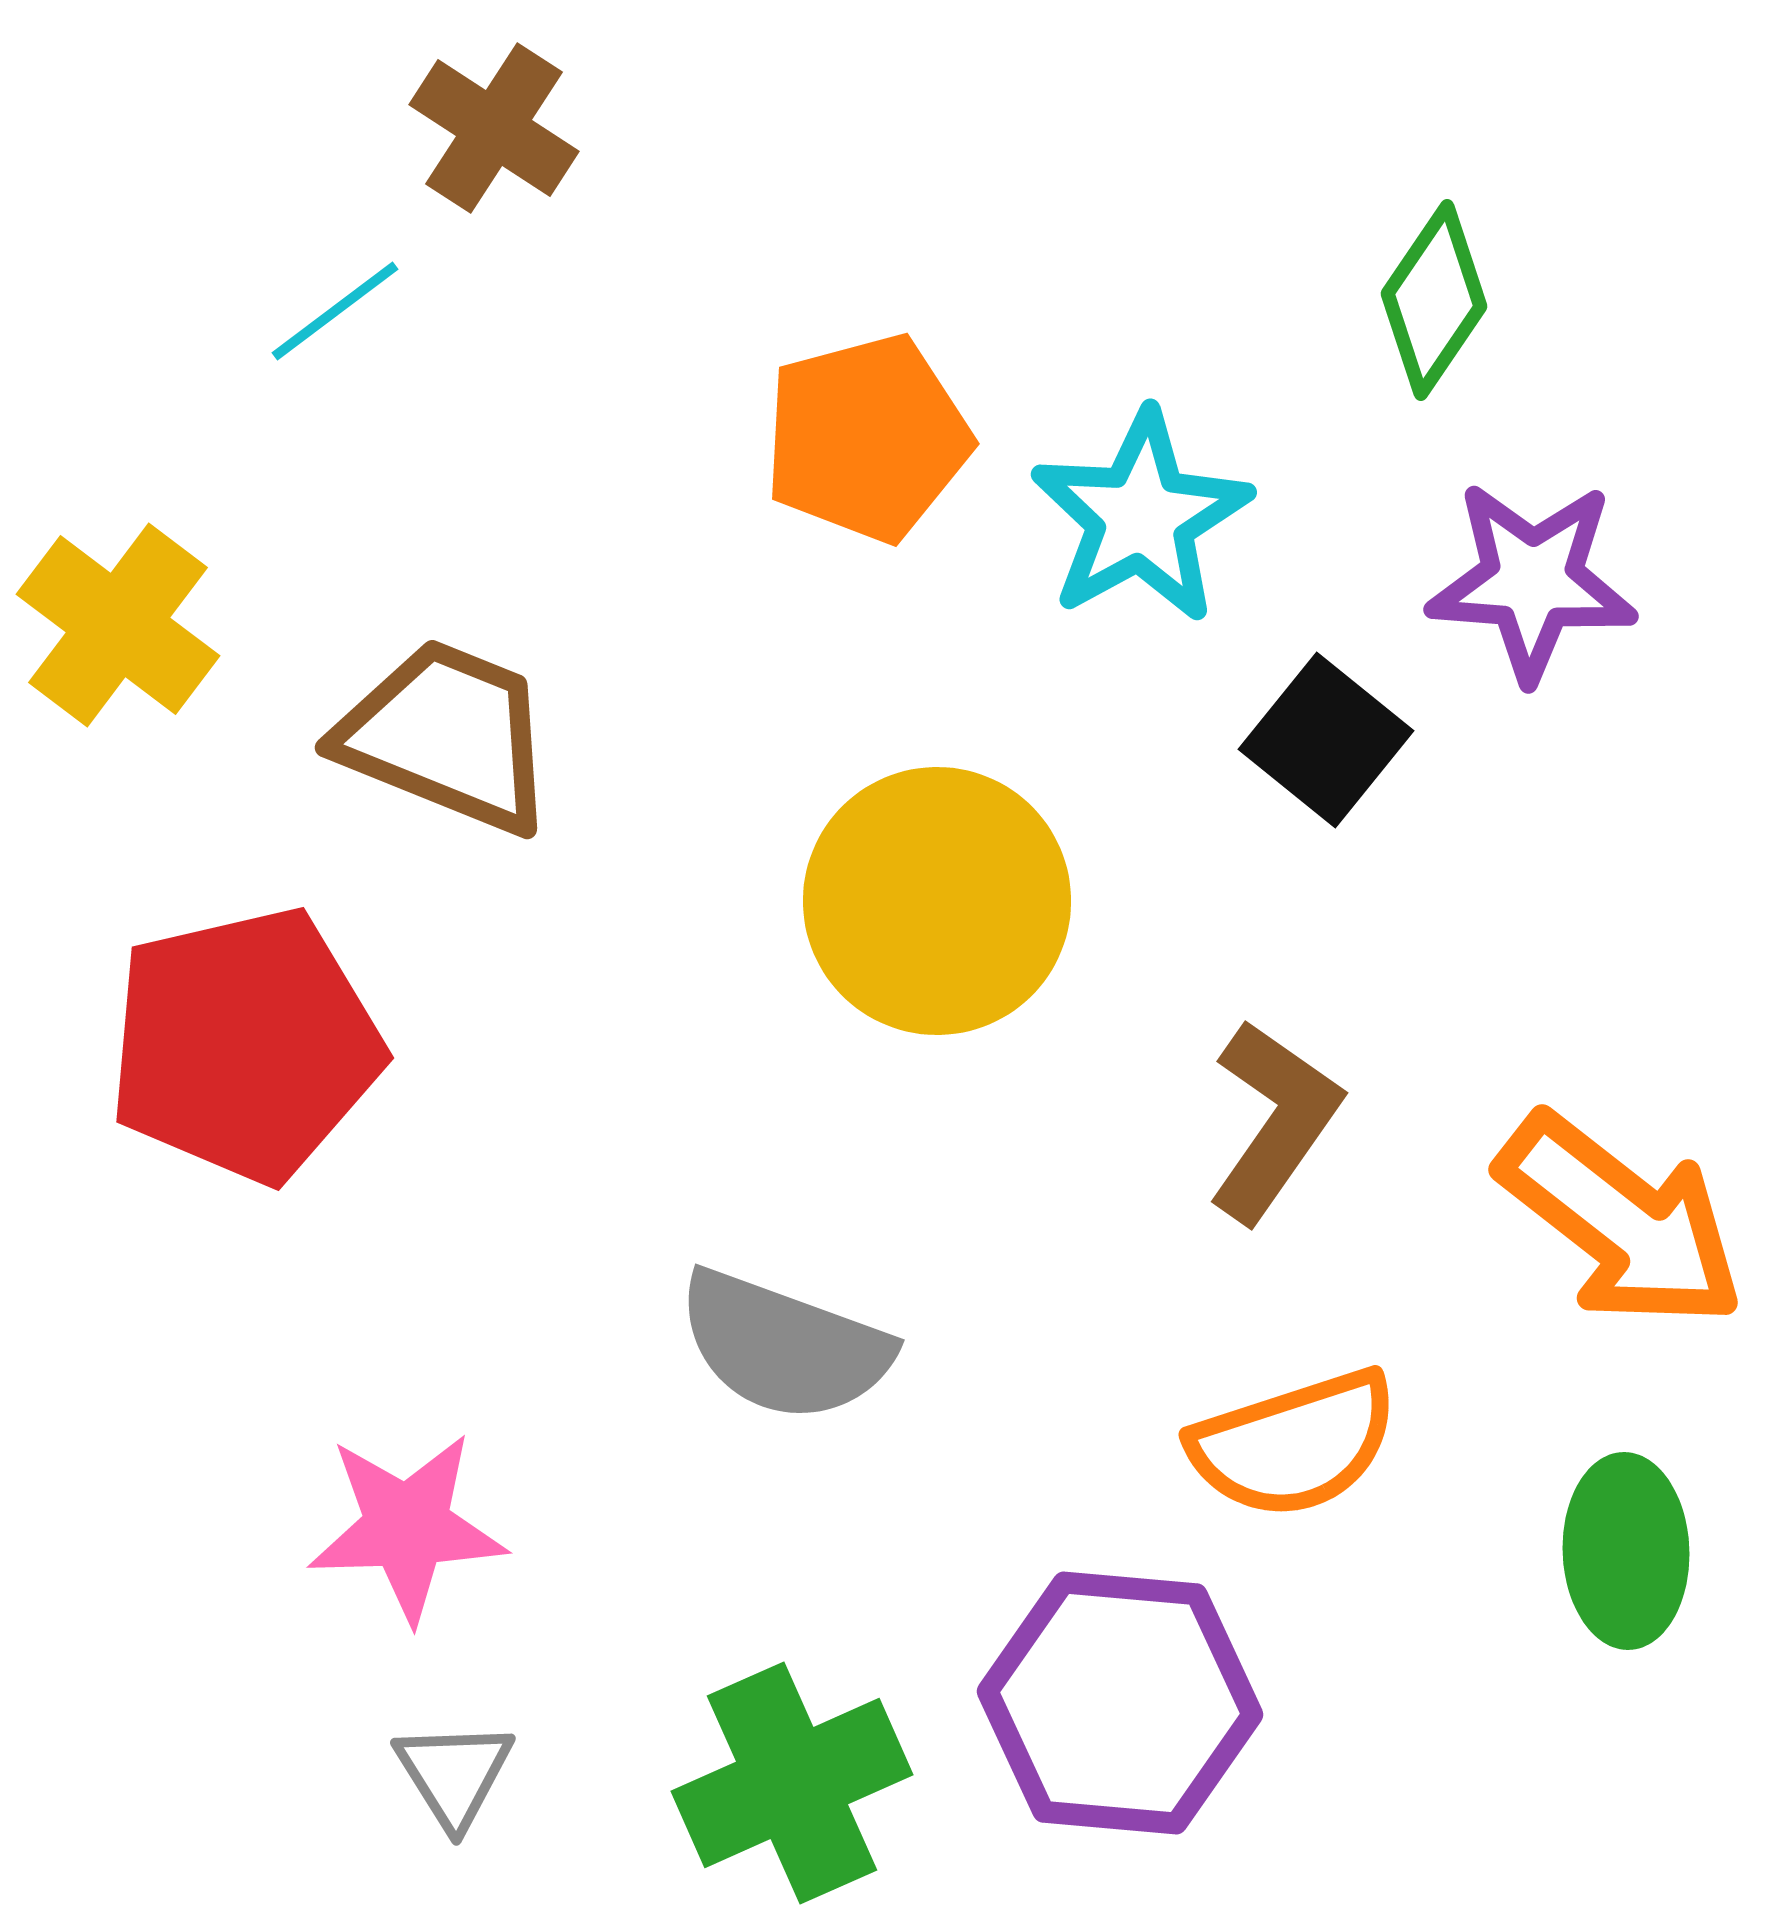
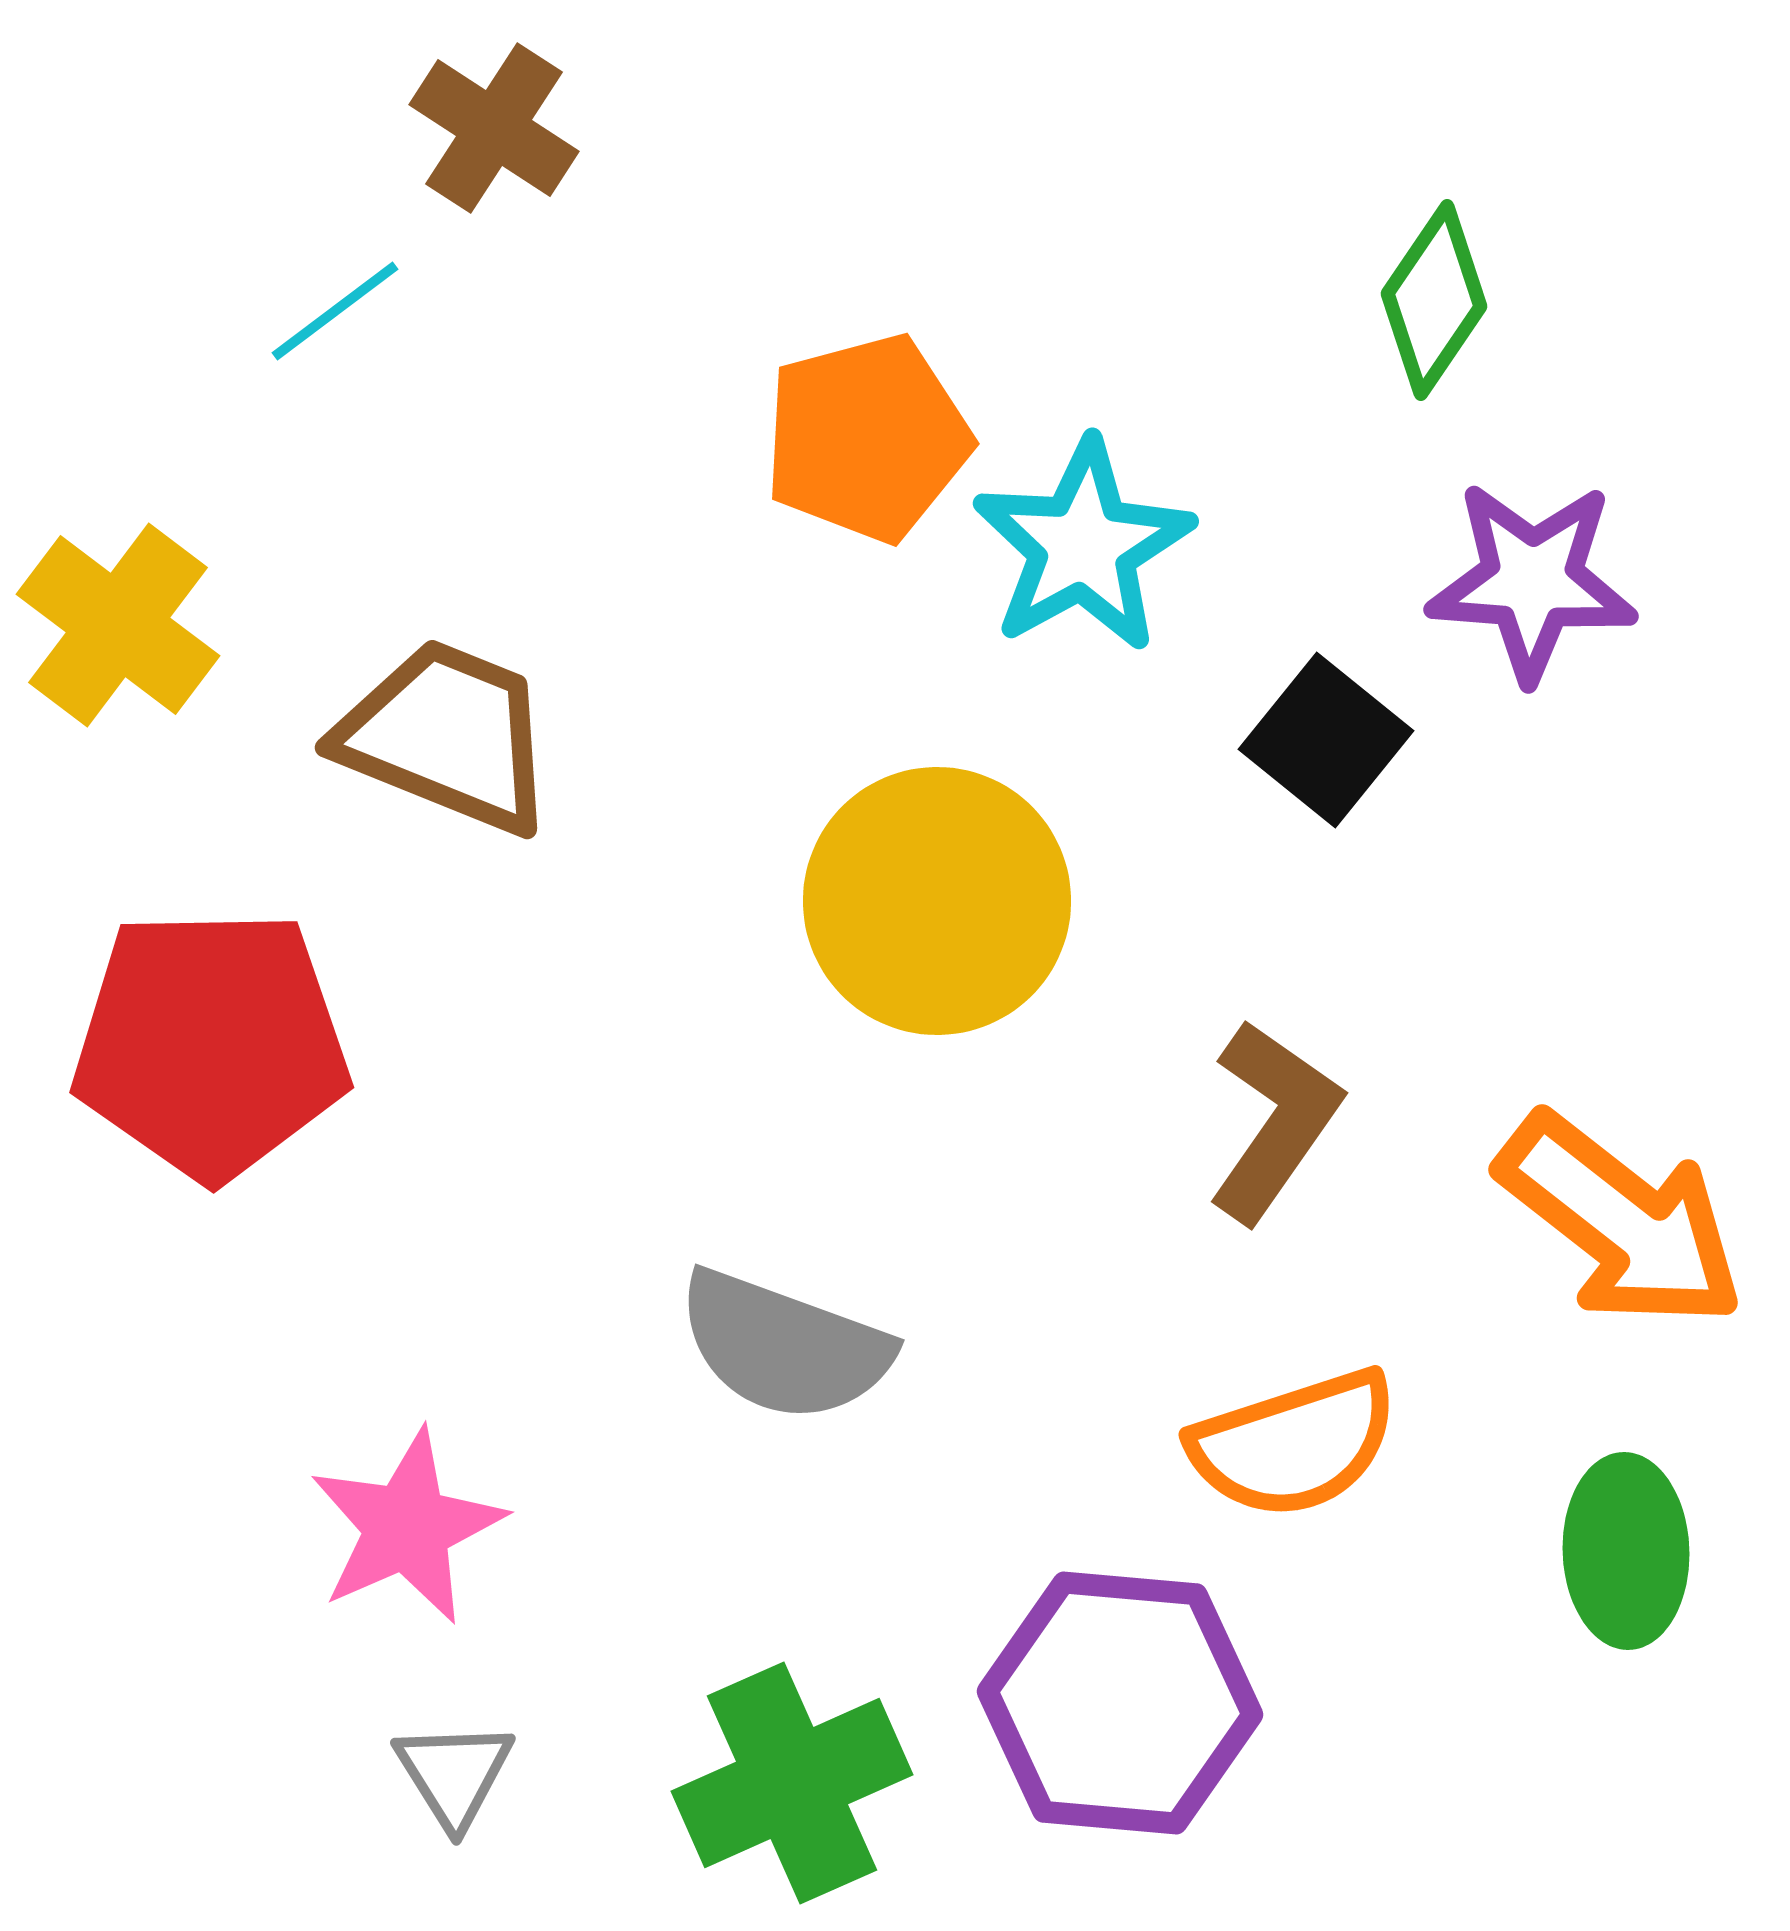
cyan star: moved 58 px left, 29 px down
red pentagon: moved 34 px left, 1 px up; rotated 12 degrees clockwise
pink star: rotated 22 degrees counterclockwise
